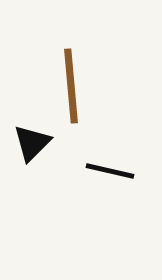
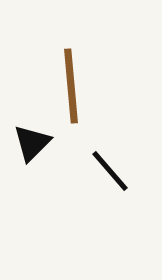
black line: rotated 36 degrees clockwise
